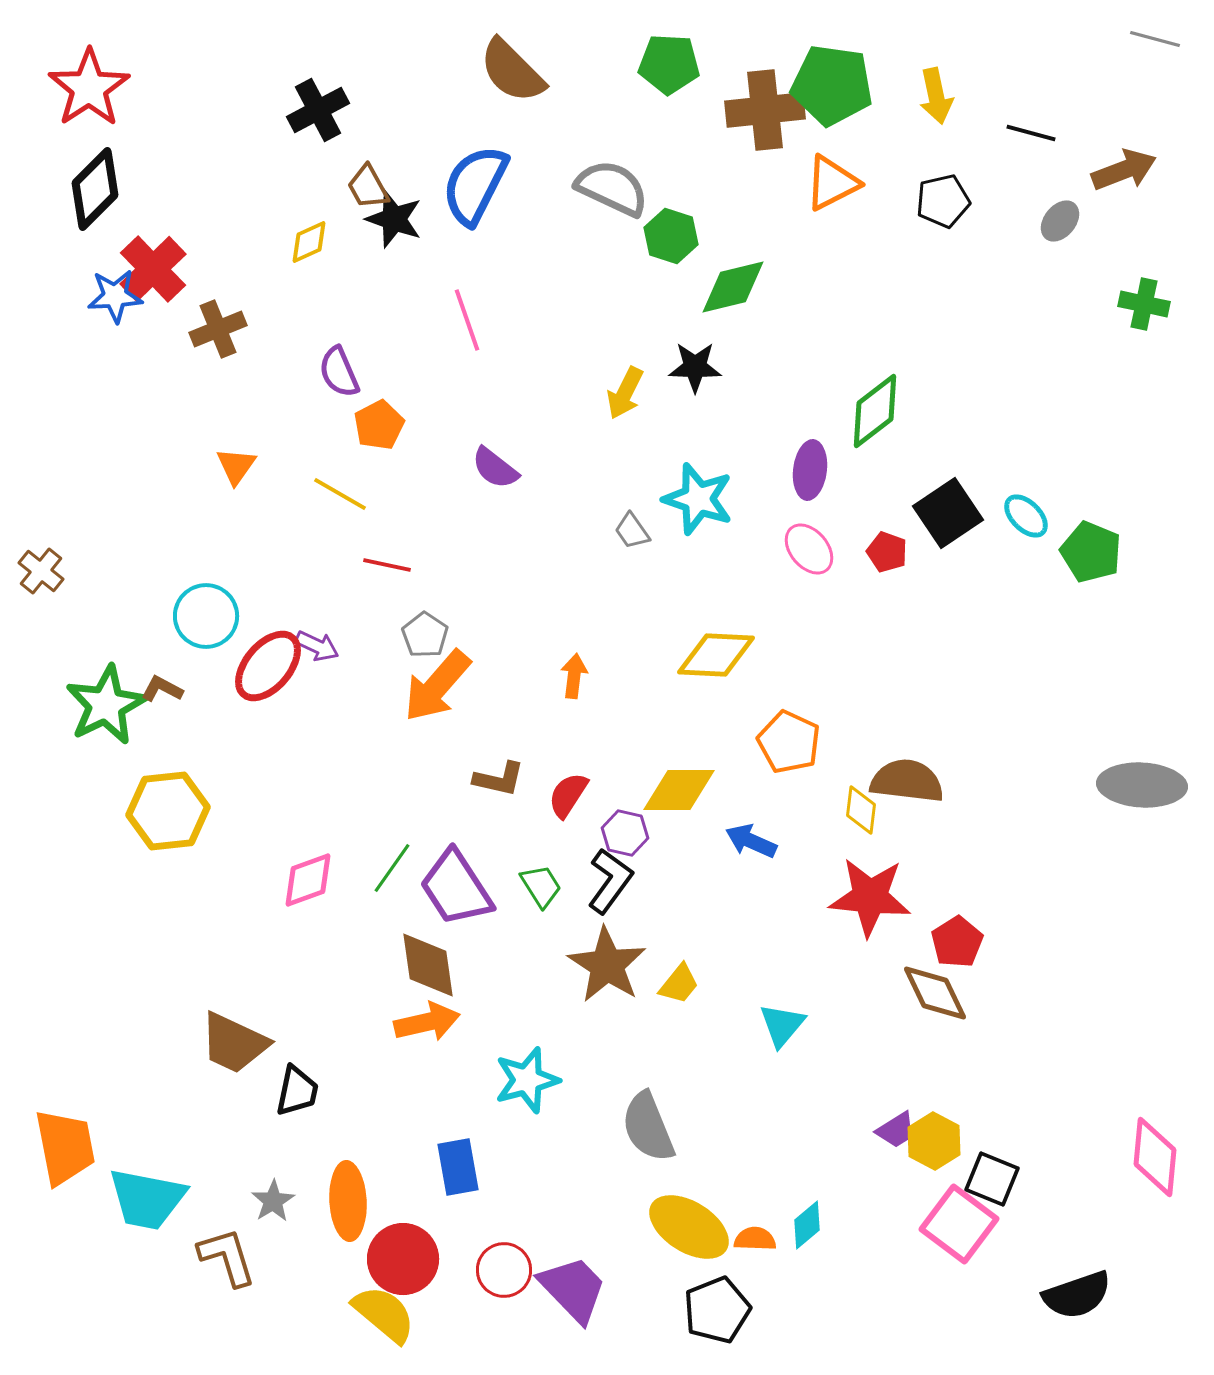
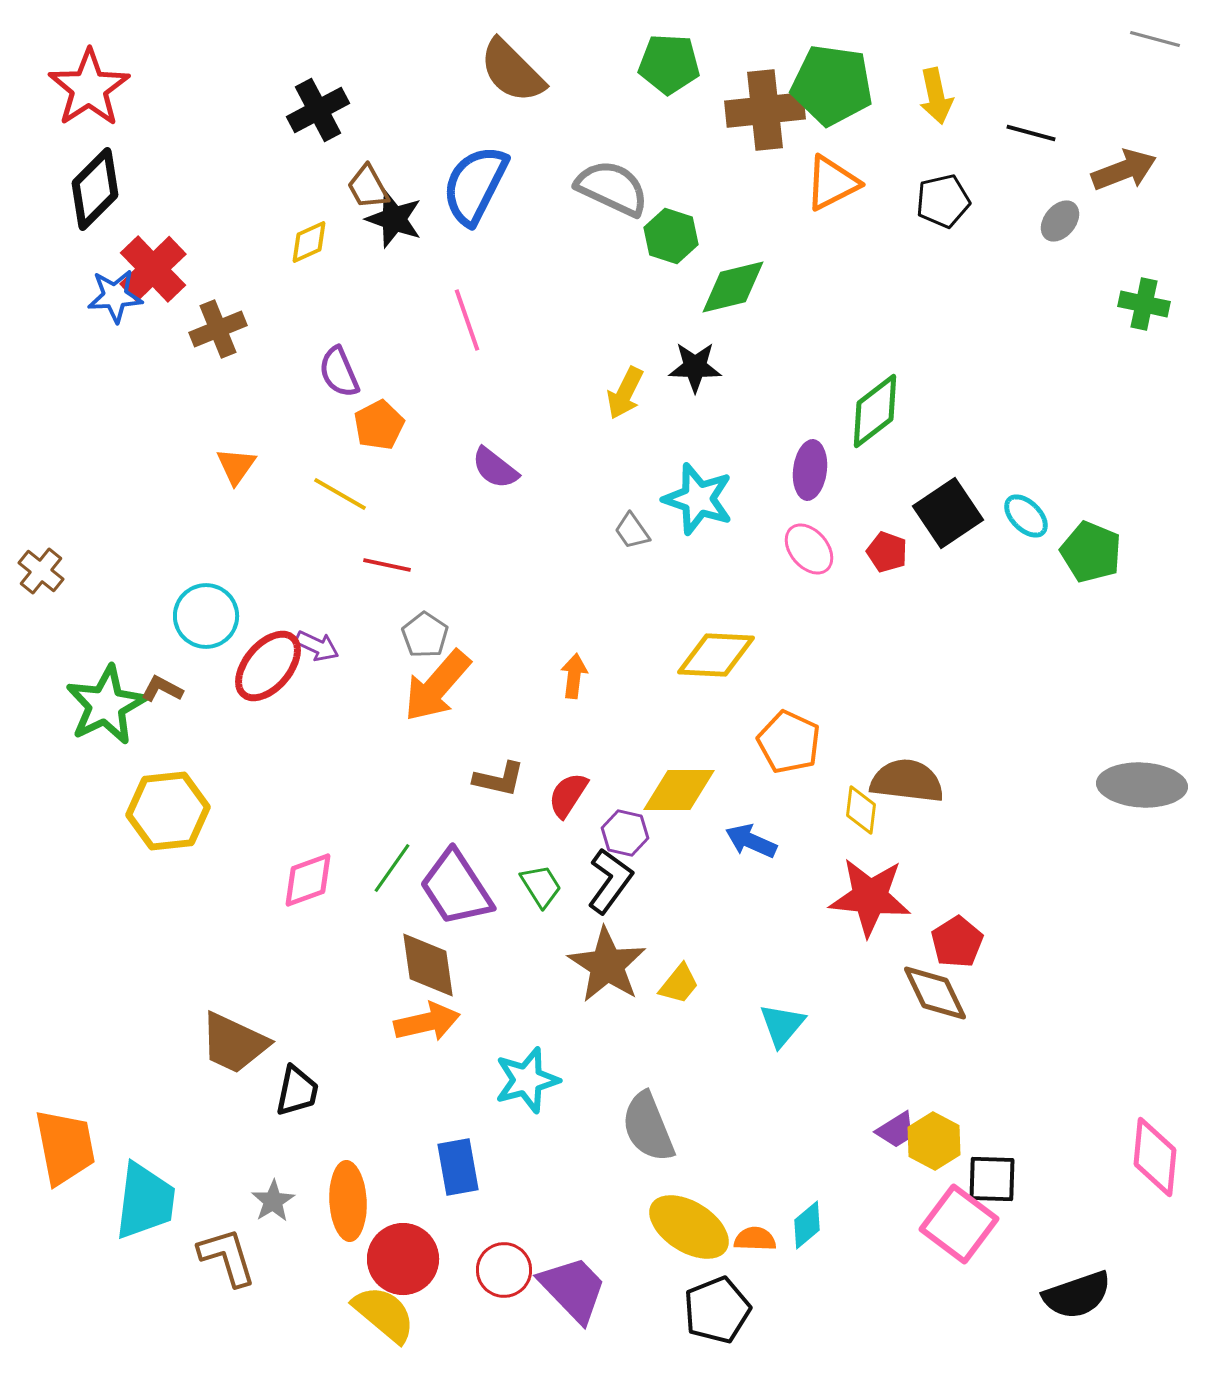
black square at (992, 1179): rotated 20 degrees counterclockwise
cyan trapezoid at (147, 1199): moved 2 px left, 2 px down; rotated 94 degrees counterclockwise
